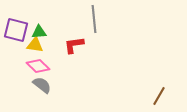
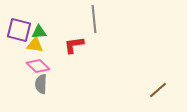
purple square: moved 3 px right
gray semicircle: moved 1 px left, 1 px up; rotated 126 degrees counterclockwise
brown line: moved 1 px left, 6 px up; rotated 18 degrees clockwise
